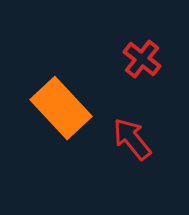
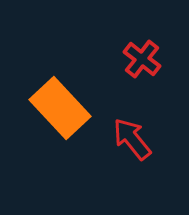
orange rectangle: moved 1 px left
